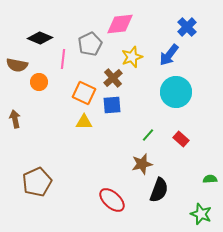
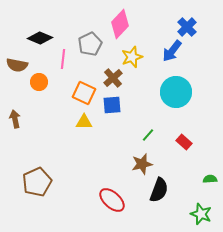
pink diamond: rotated 40 degrees counterclockwise
blue arrow: moved 3 px right, 4 px up
red rectangle: moved 3 px right, 3 px down
